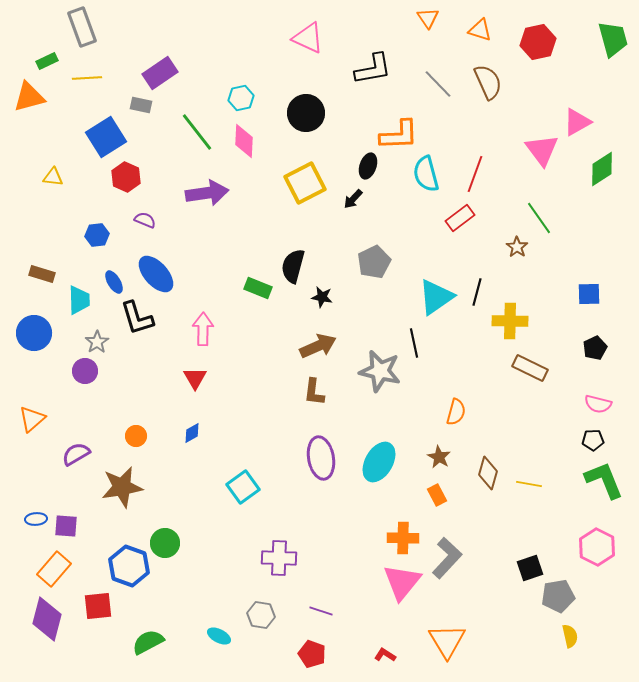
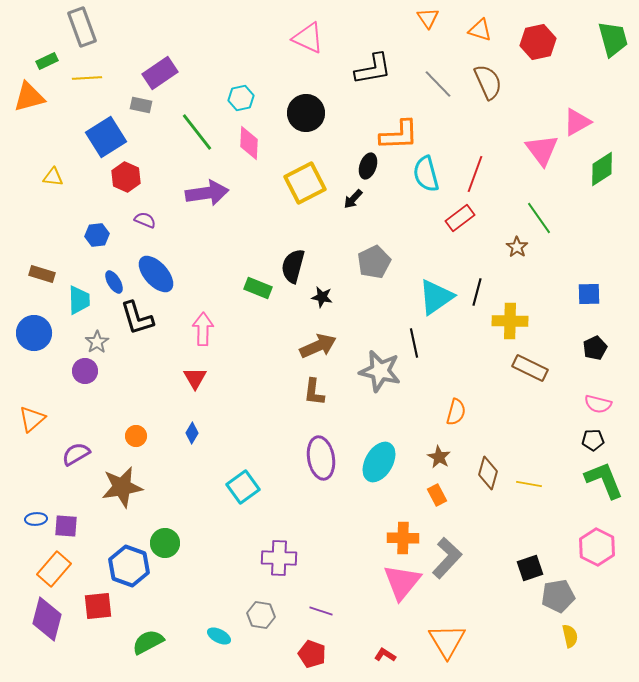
pink diamond at (244, 141): moved 5 px right, 2 px down
blue diamond at (192, 433): rotated 30 degrees counterclockwise
